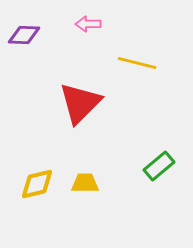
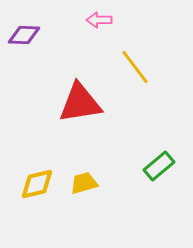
pink arrow: moved 11 px right, 4 px up
yellow line: moved 2 px left, 4 px down; rotated 39 degrees clockwise
red triangle: rotated 36 degrees clockwise
yellow trapezoid: moved 1 px left; rotated 16 degrees counterclockwise
